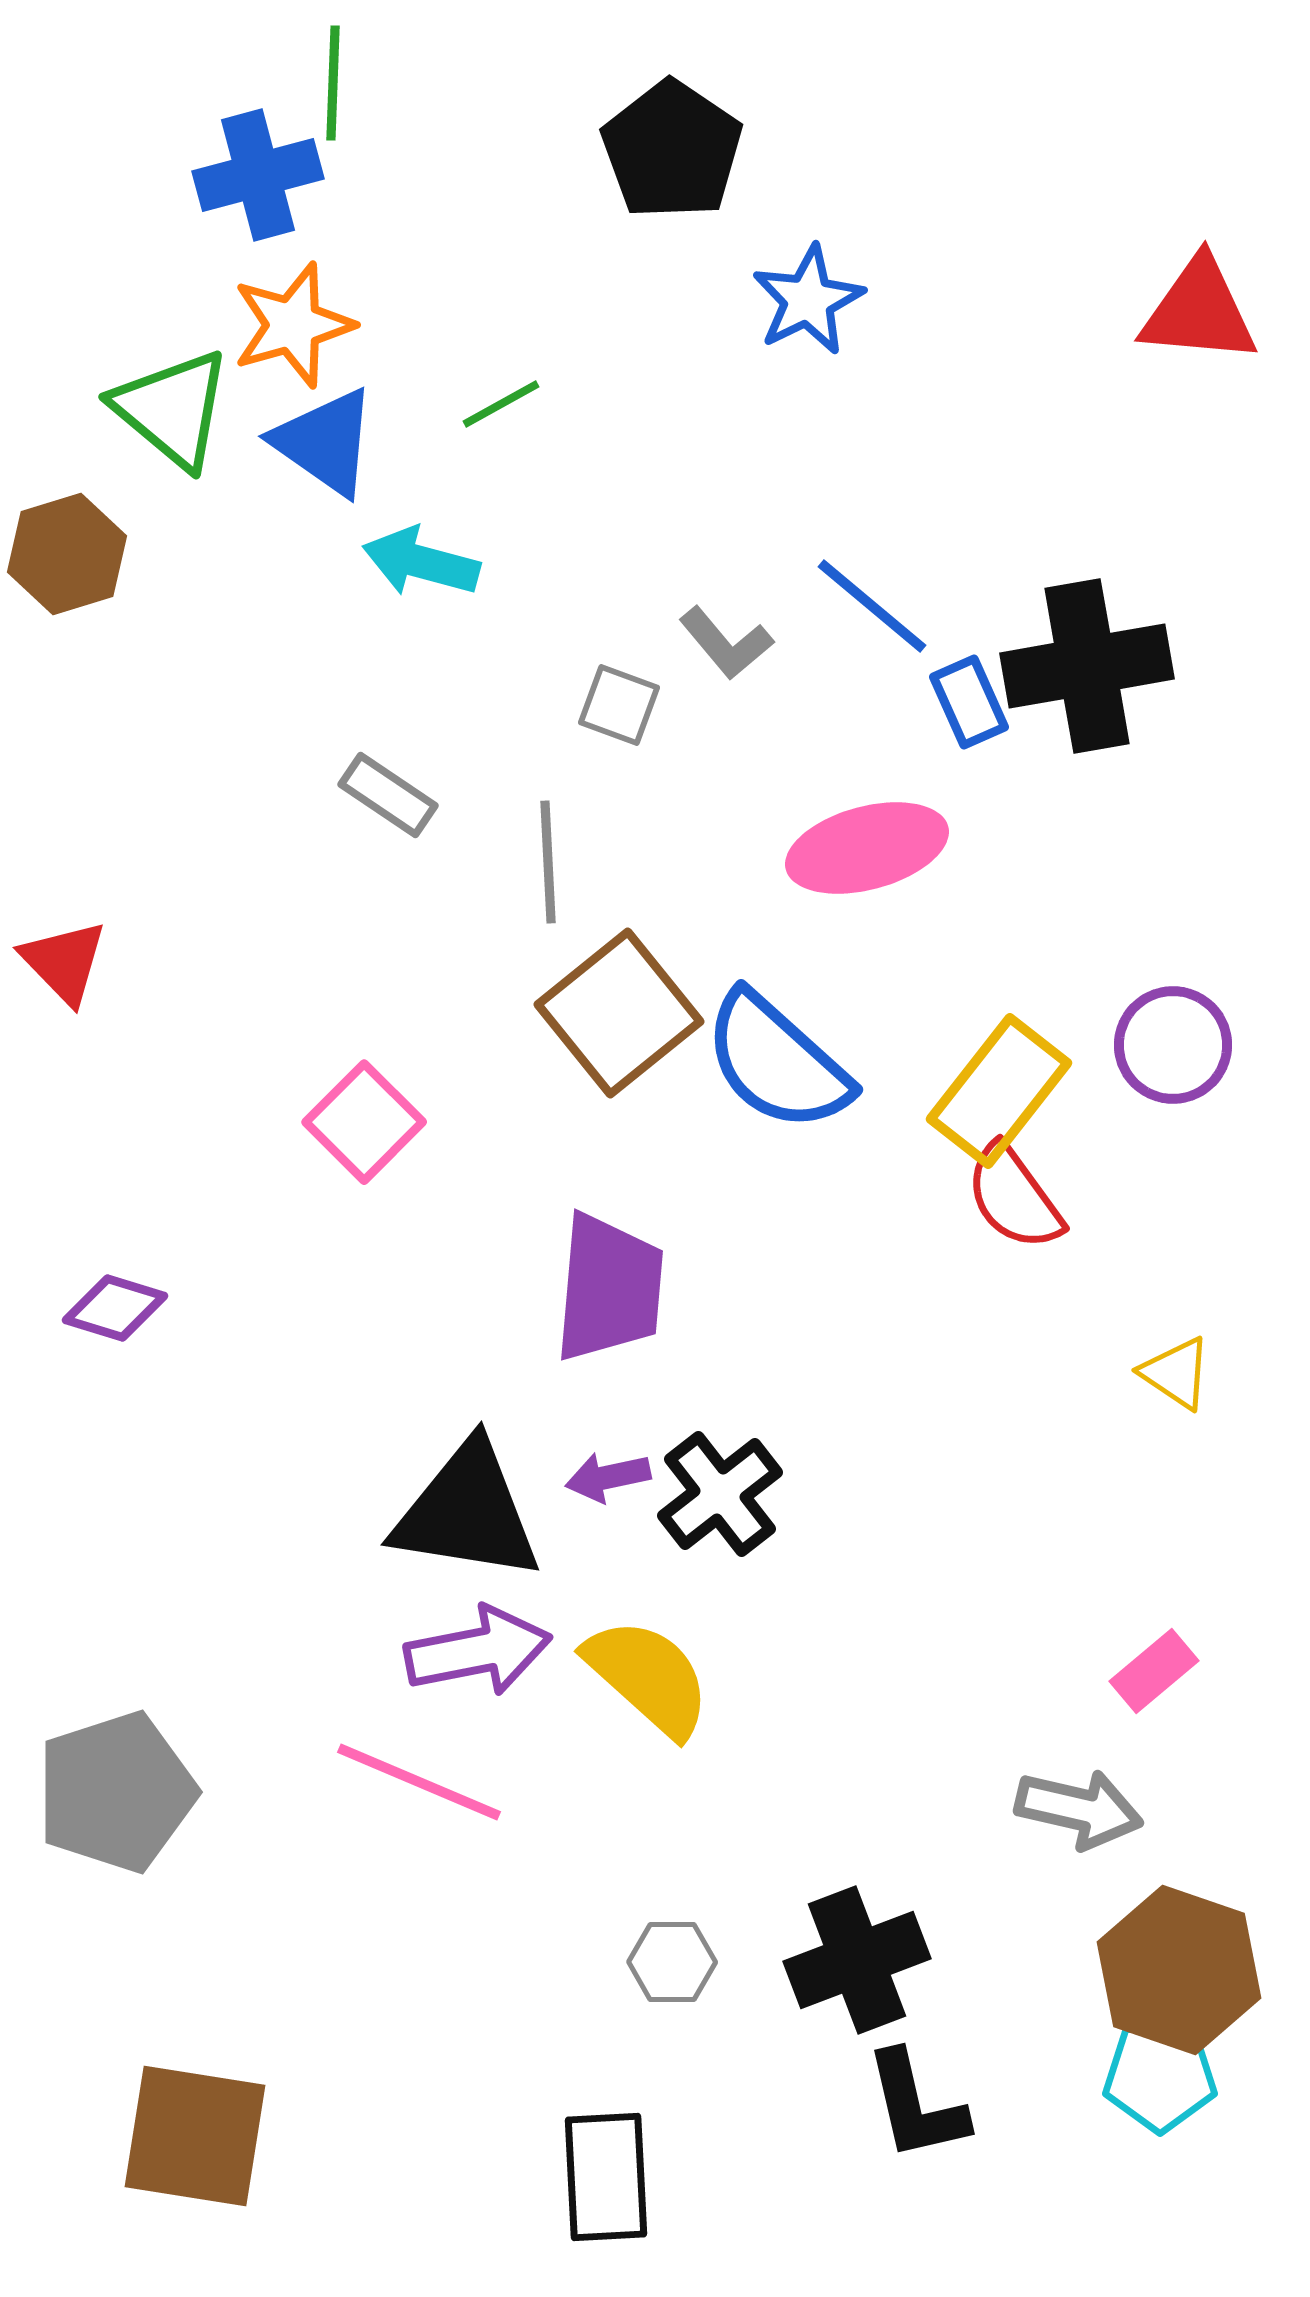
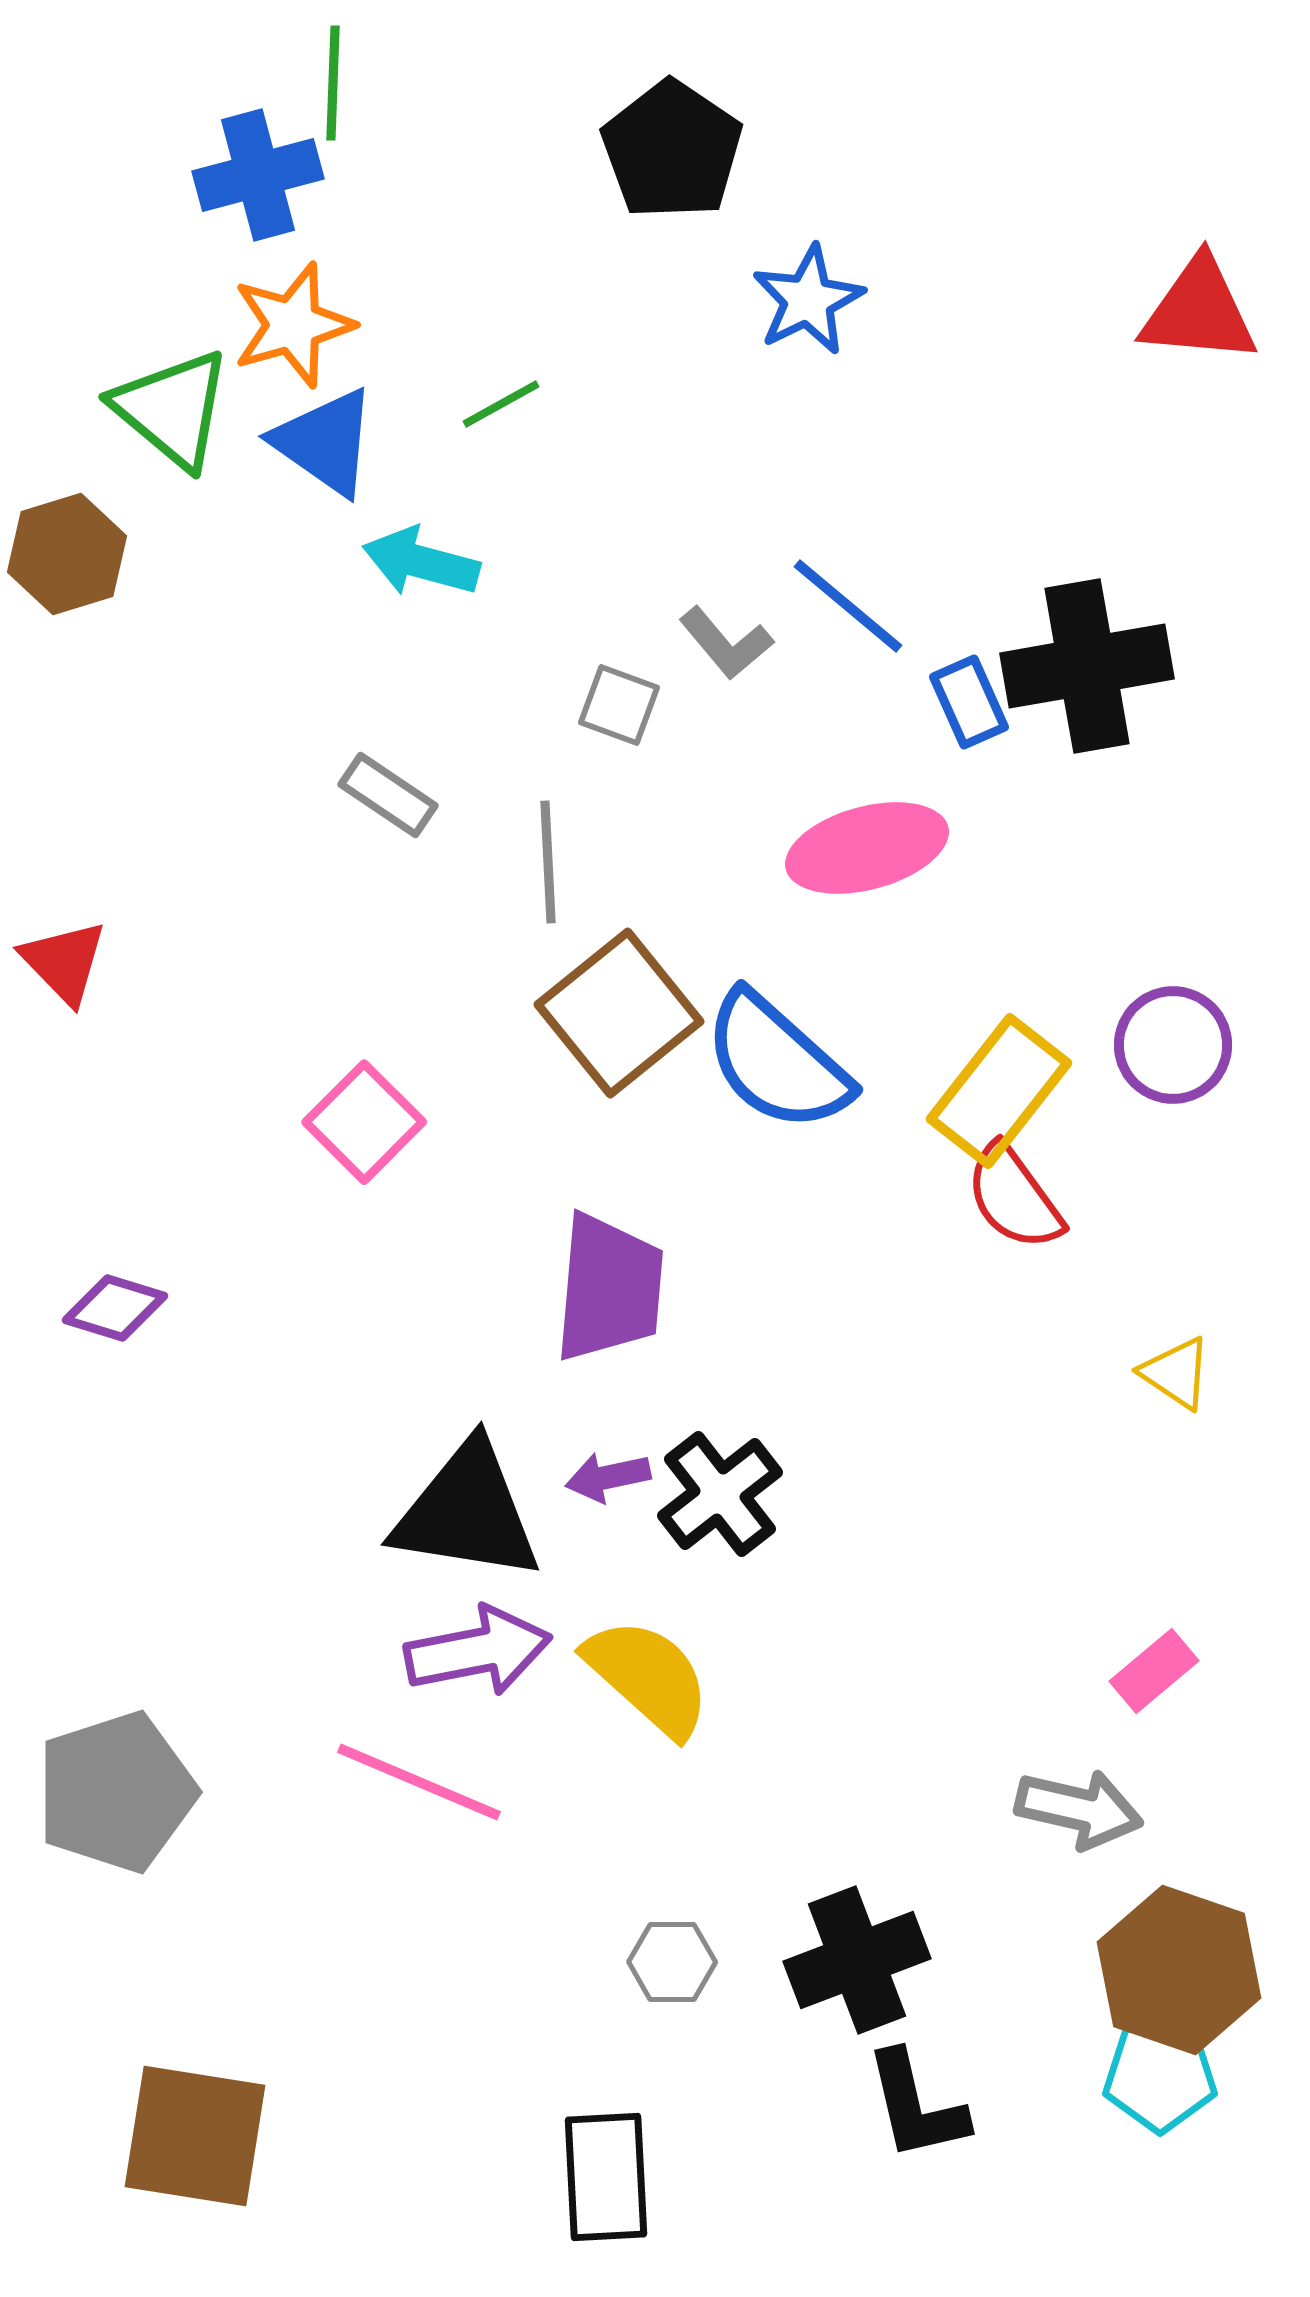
blue line at (872, 606): moved 24 px left
